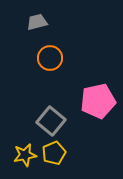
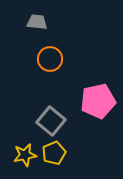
gray trapezoid: rotated 20 degrees clockwise
orange circle: moved 1 px down
